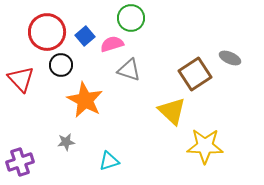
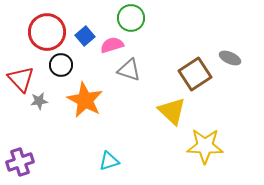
pink semicircle: moved 1 px down
gray star: moved 27 px left, 41 px up
